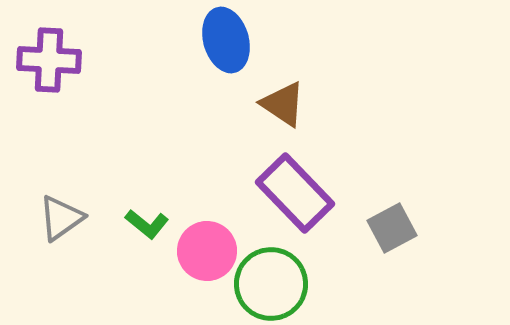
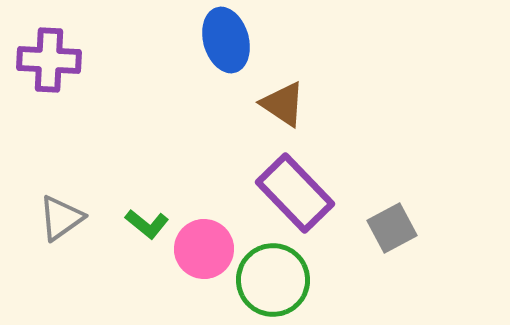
pink circle: moved 3 px left, 2 px up
green circle: moved 2 px right, 4 px up
